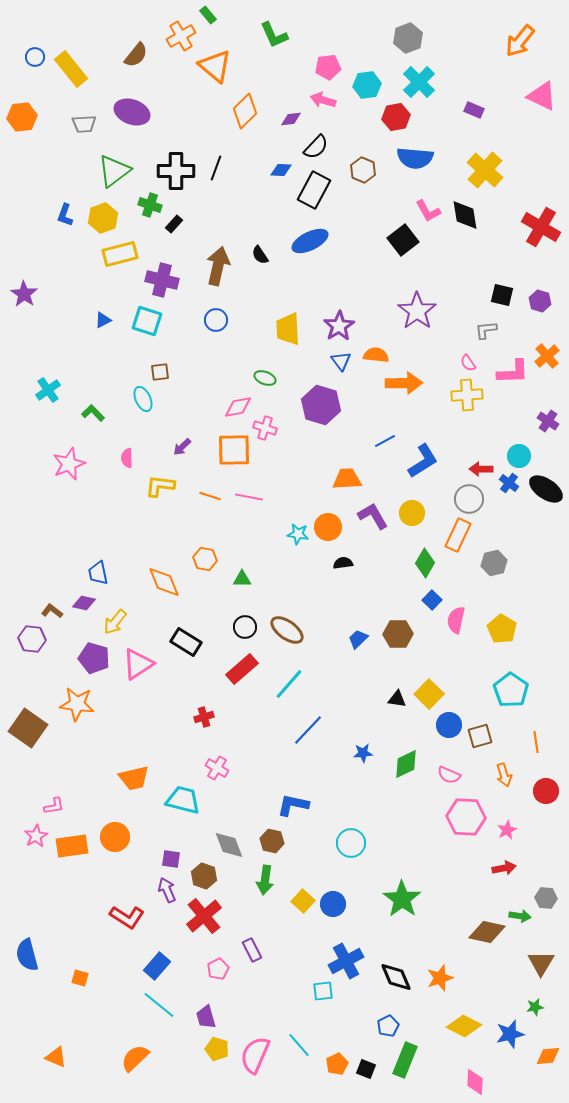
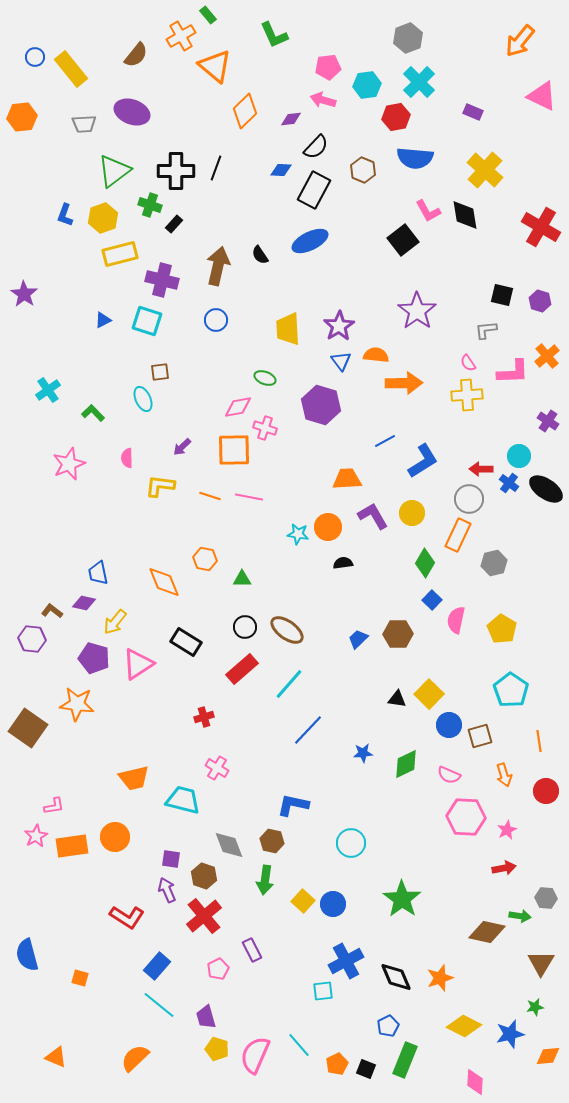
purple rectangle at (474, 110): moved 1 px left, 2 px down
orange line at (536, 742): moved 3 px right, 1 px up
